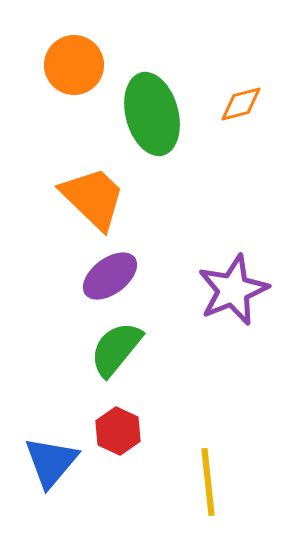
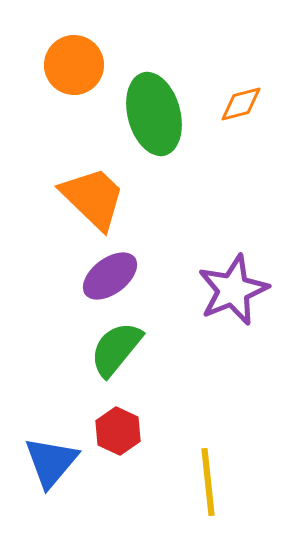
green ellipse: moved 2 px right
